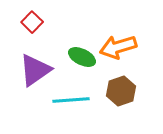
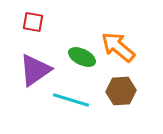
red square: moved 1 px right; rotated 35 degrees counterclockwise
orange arrow: rotated 57 degrees clockwise
brown hexagon: rotated 16 degrees clockwise
cyan line: rotated 21 degrees clockwise
